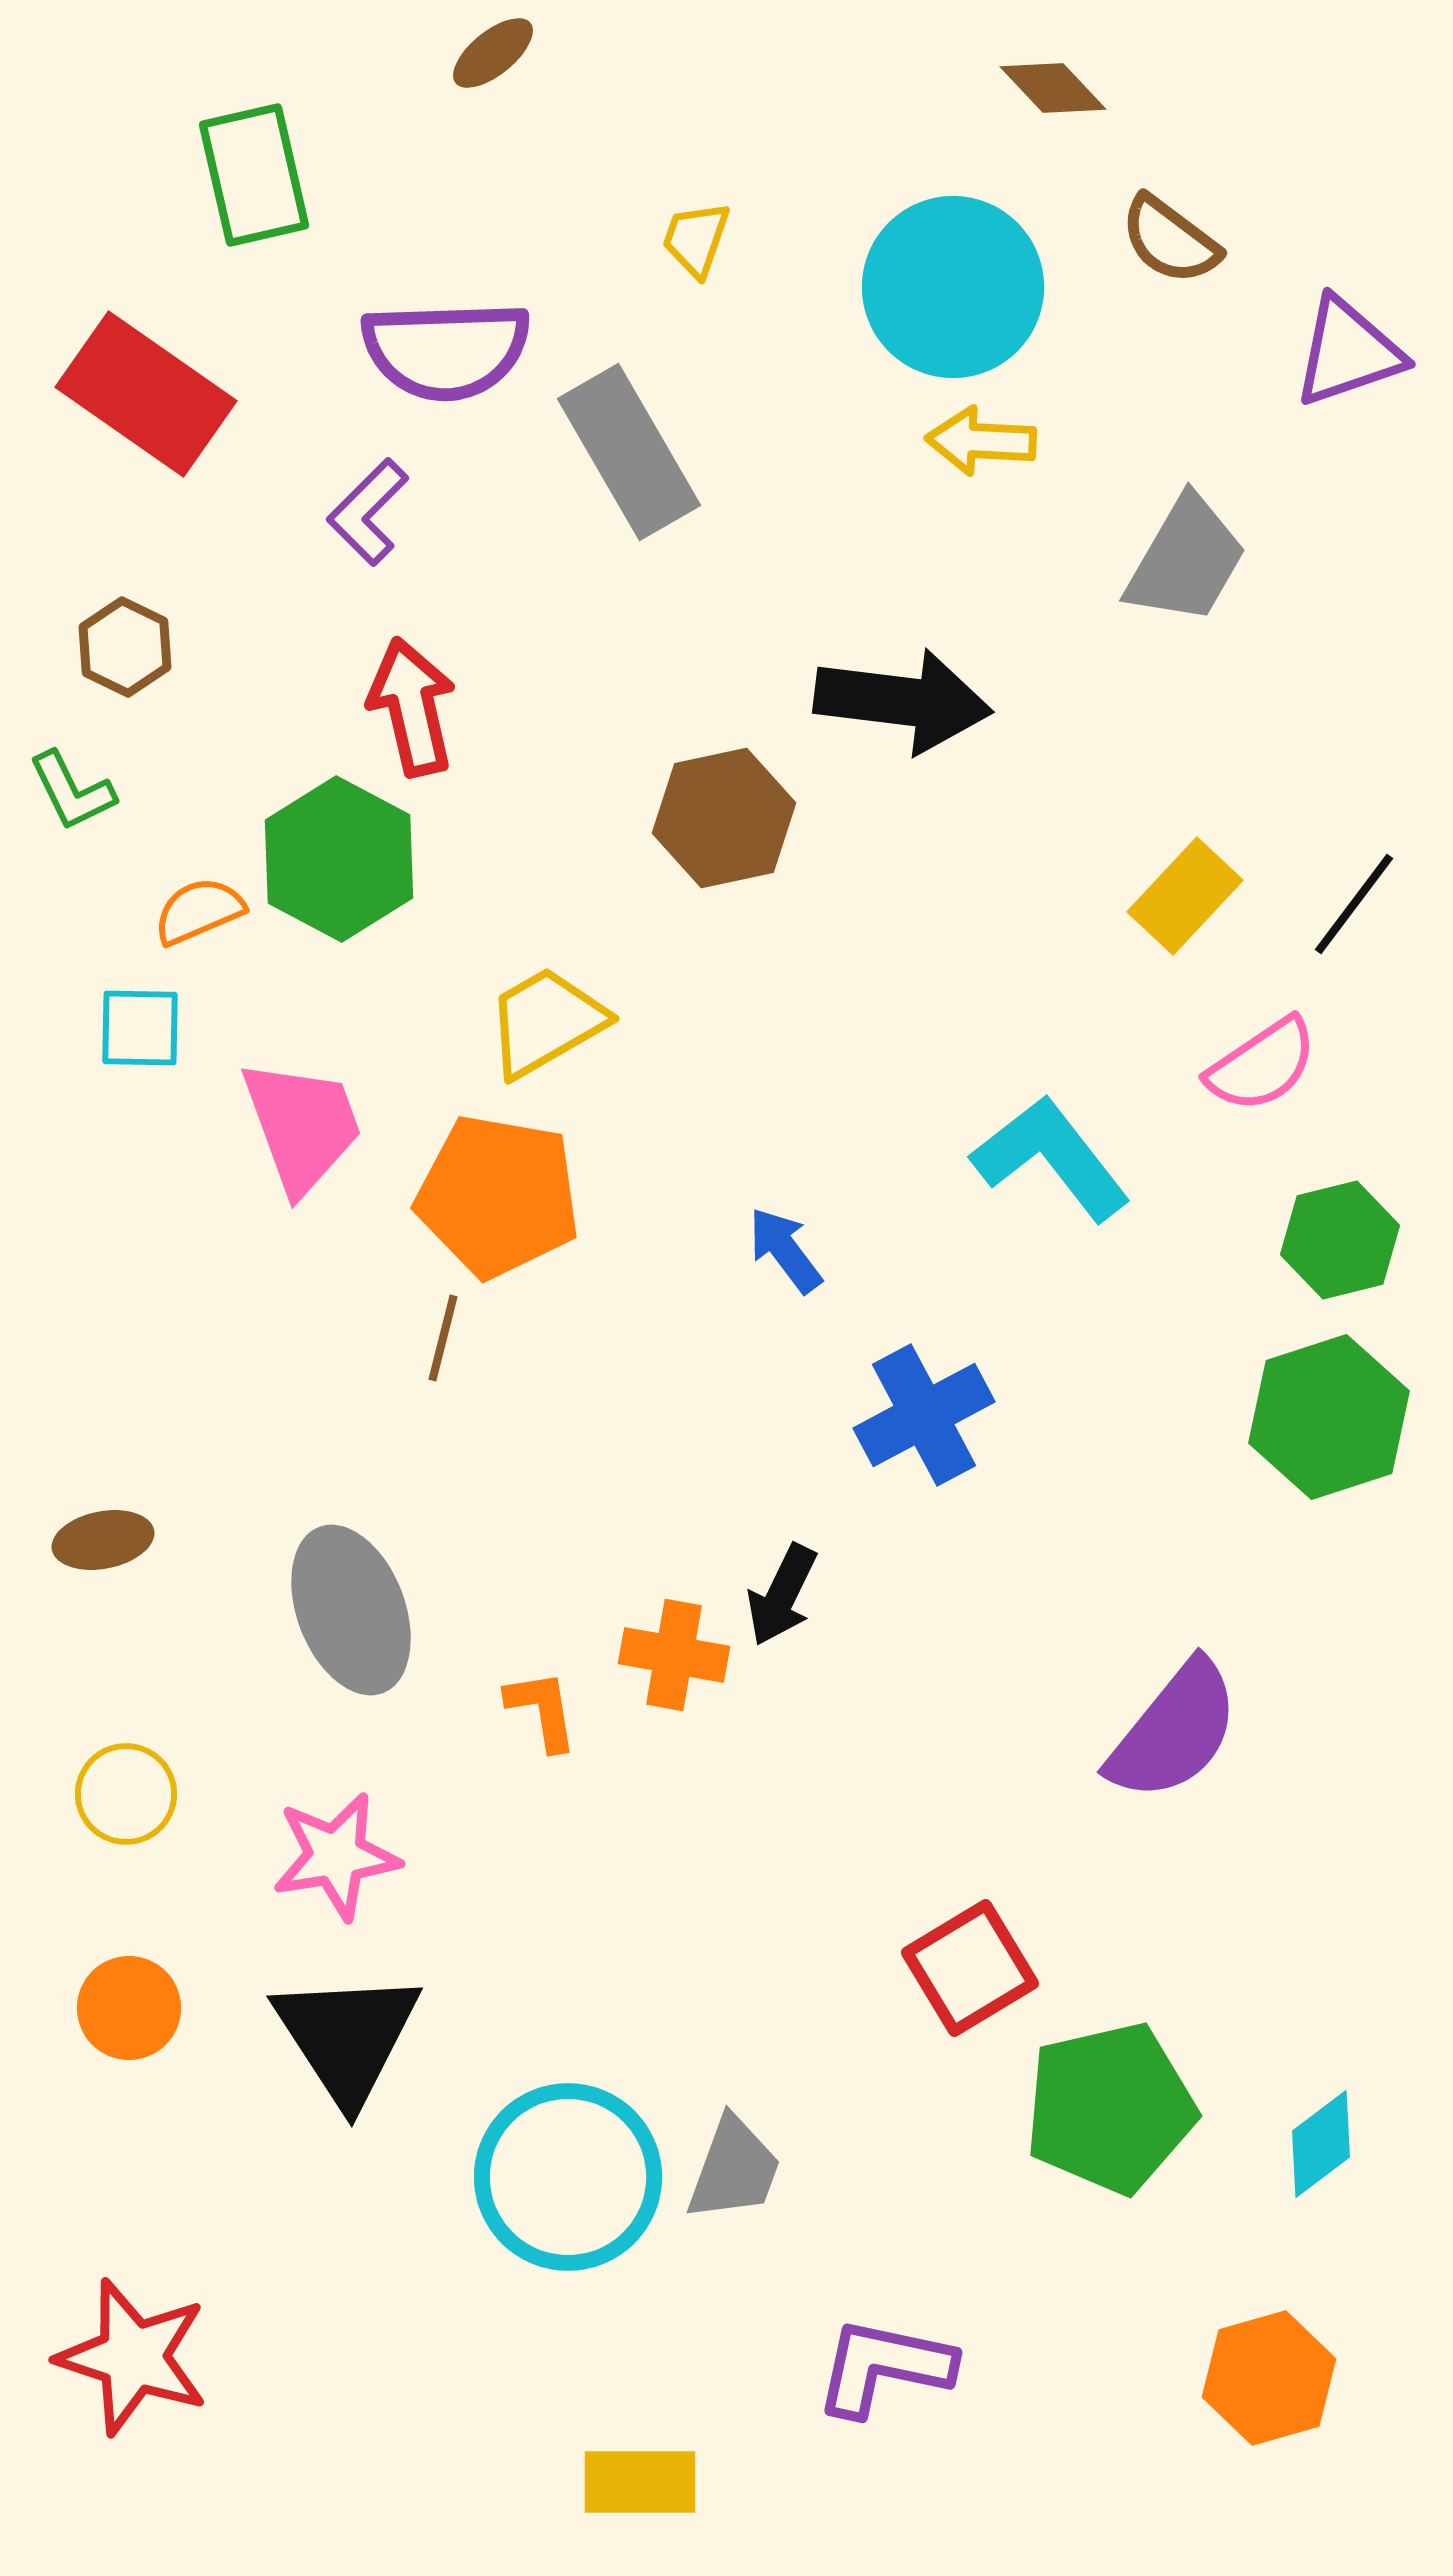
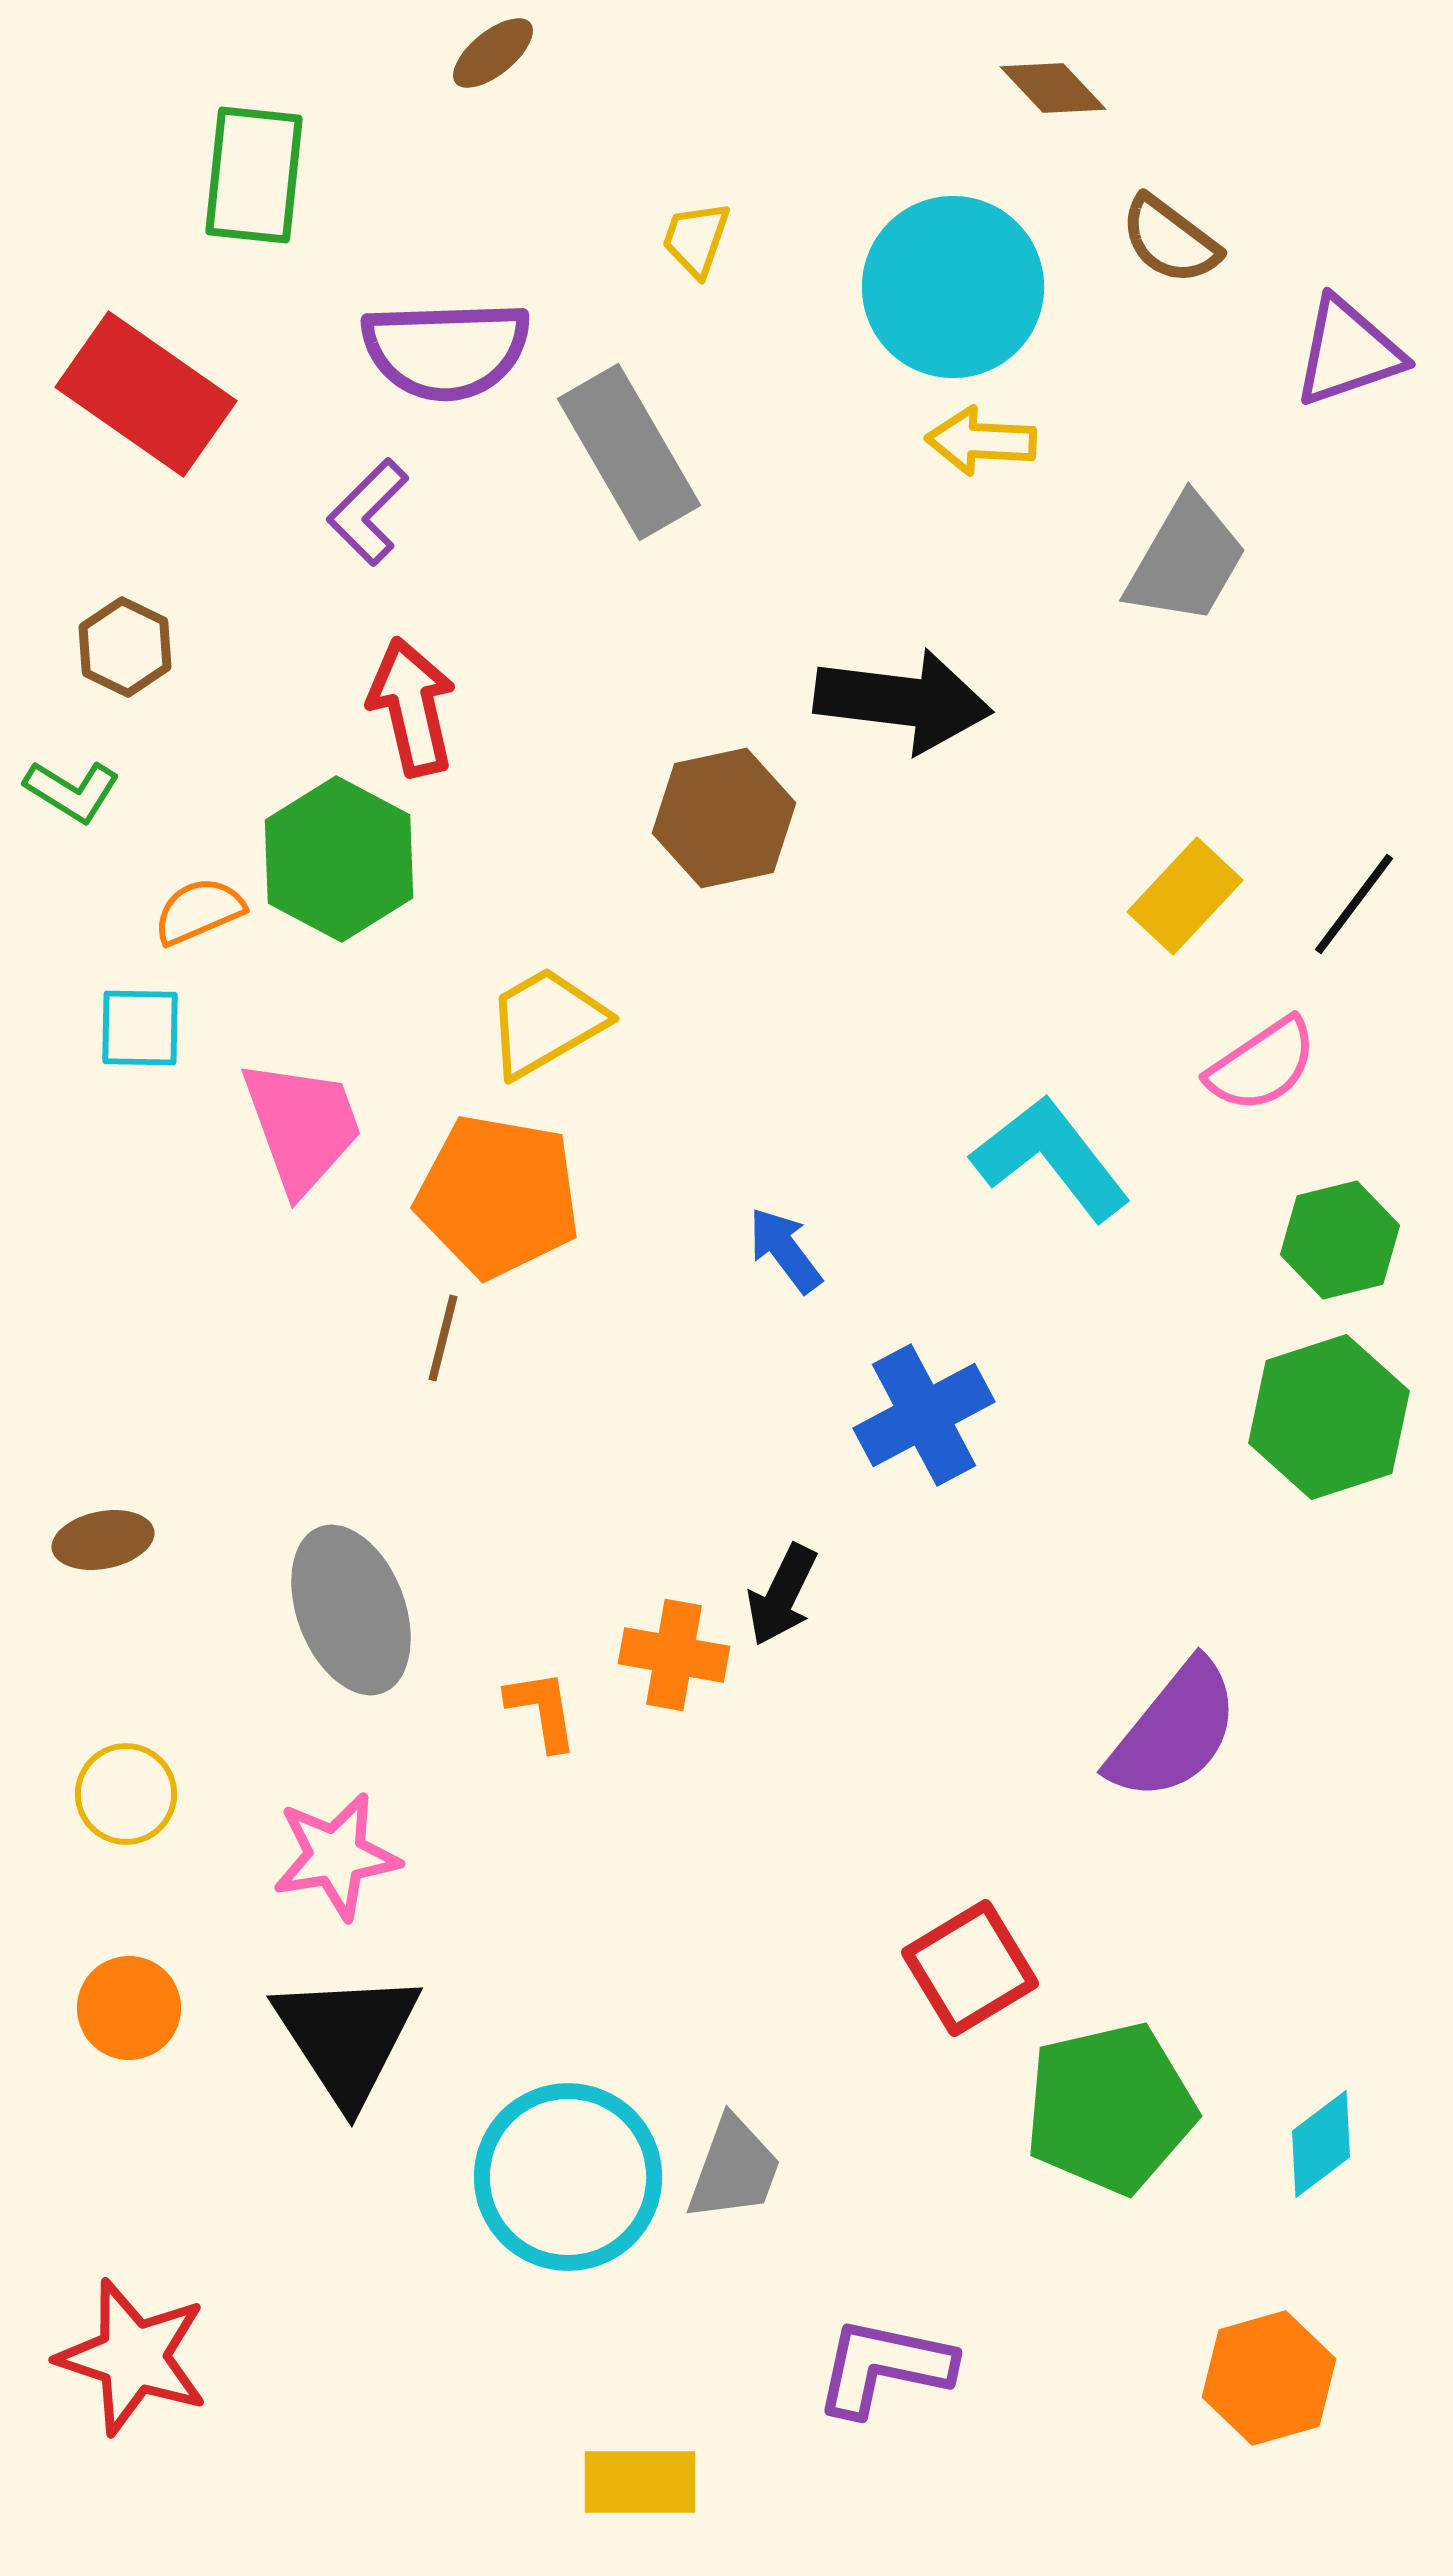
green rectangle at (254, 175): rotated 19 degrees clockwise
green L-shape at (72, 791): rotated 32 degrees counterclockwise
